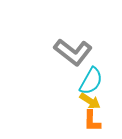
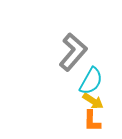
gray L-shape: rotated 87 degrees counterclockwise
yellow arrow: moved 3 px right
